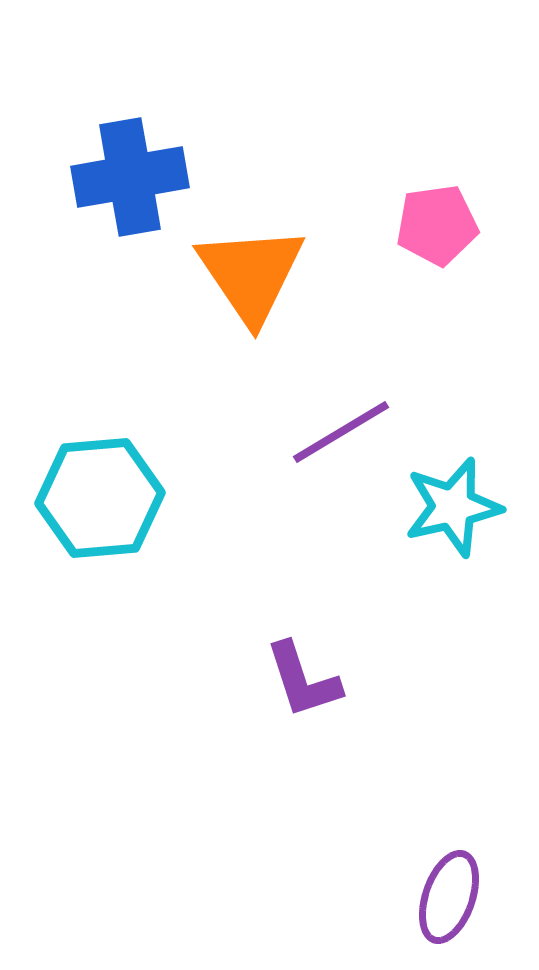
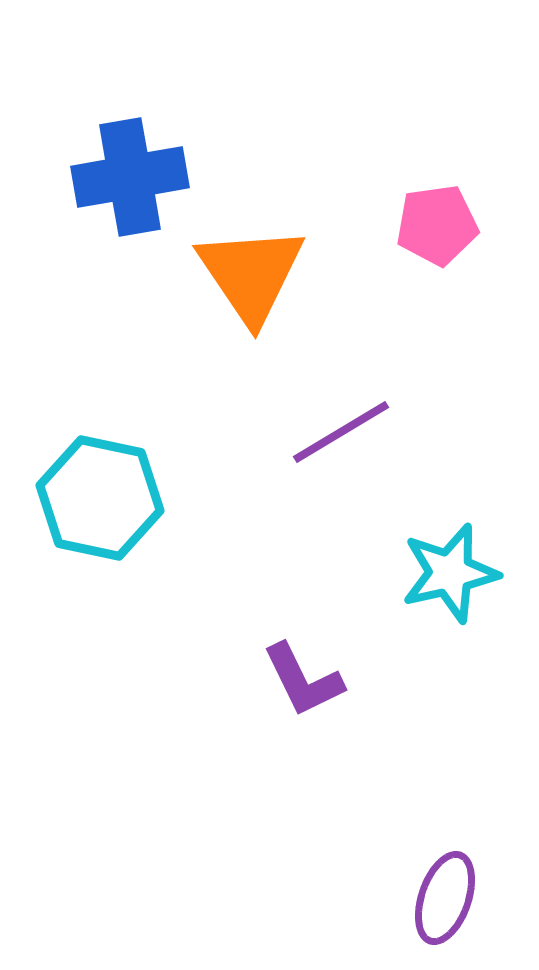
cyan hexagon: rotated 17 degrees clockwise
cyan star: moved 3 px left, 66 px down
purple L-shape: rotated 8 degrees counterclockwise
purple ellipse: moved 4 px left, 1 px down
